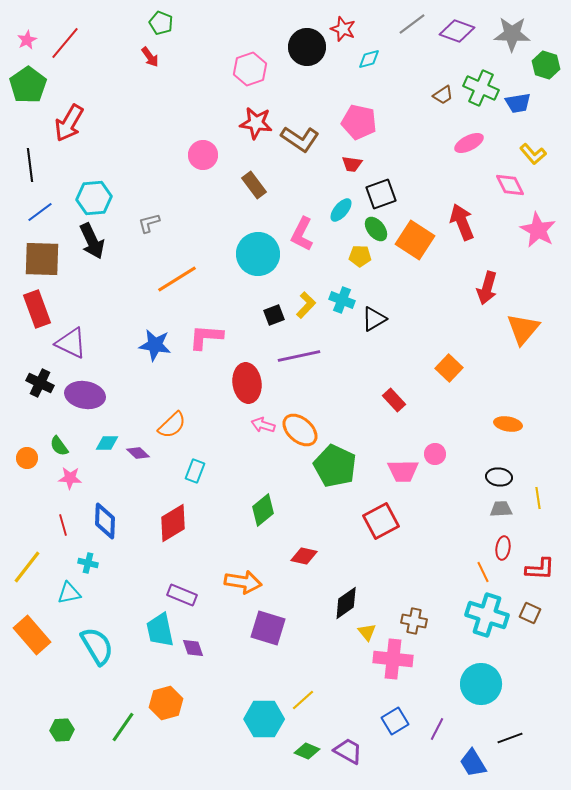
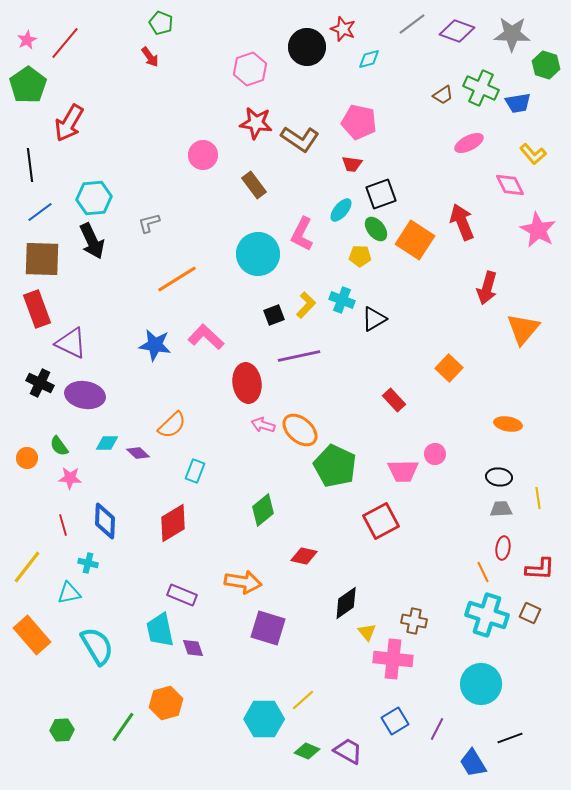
pink L-shape at (206, 337): rotated 39 degrees clockwise
